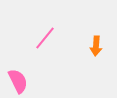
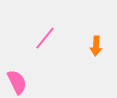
pink semicircle: moved 1 px left, 1 px down
